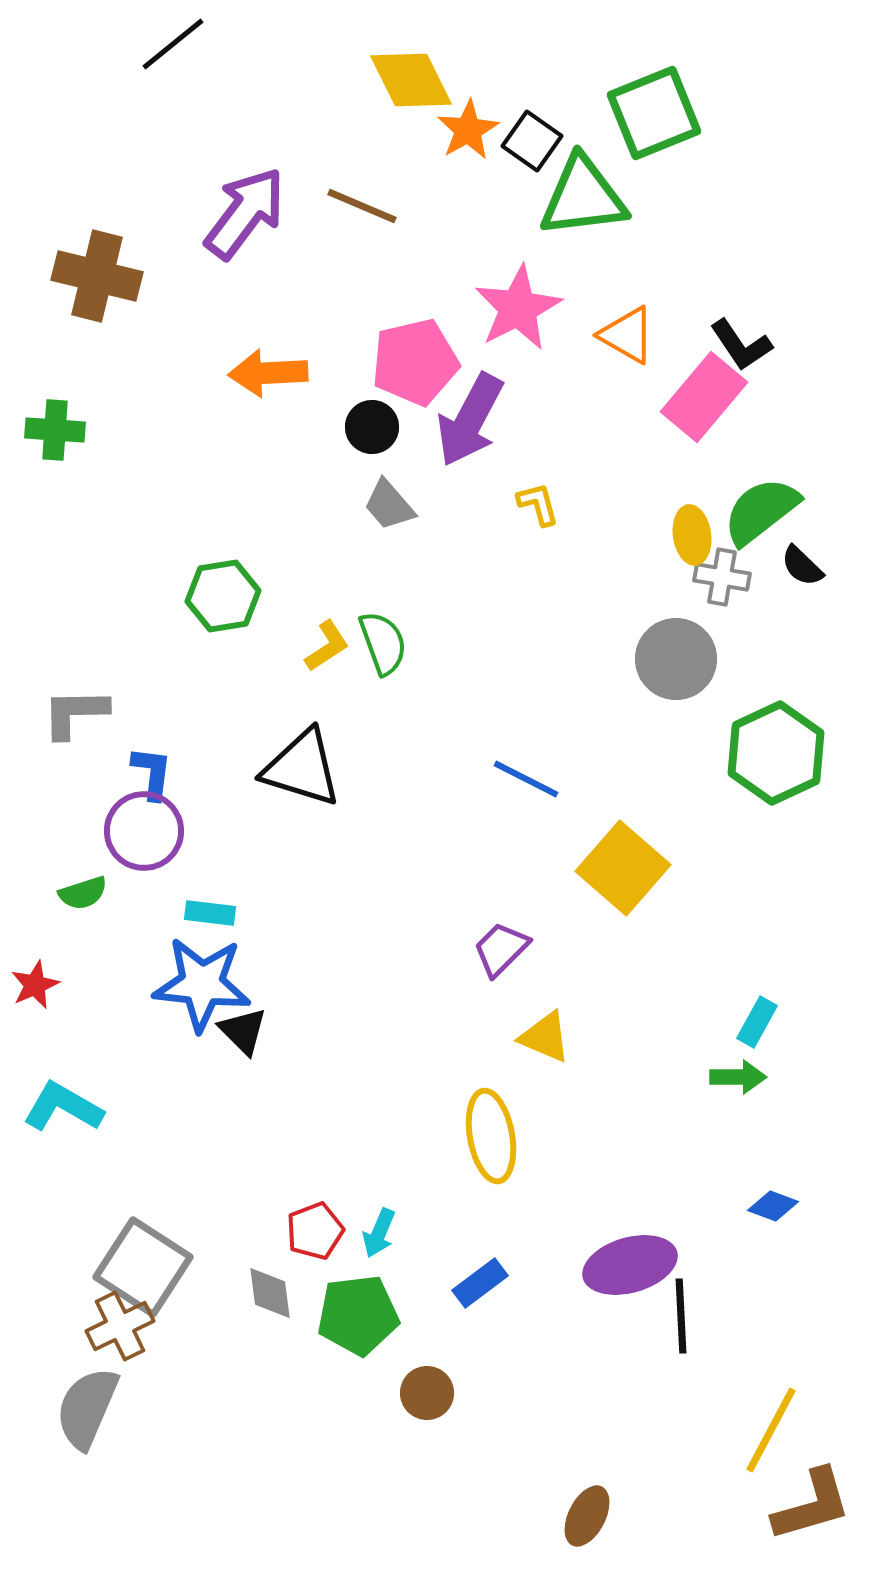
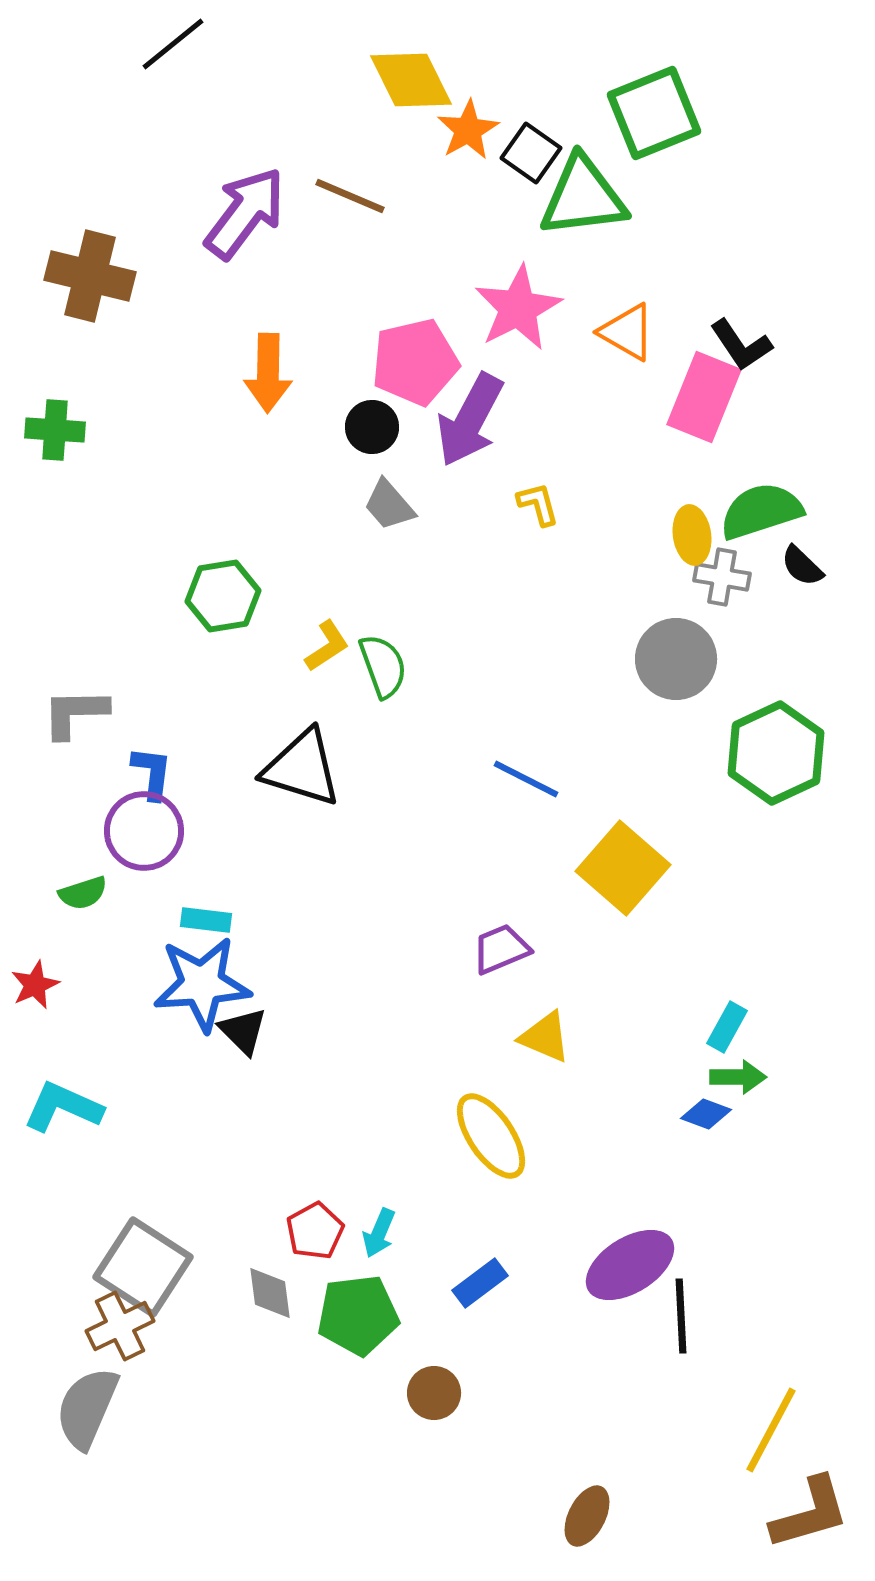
black square at (532, 141): moved 1 px left, 12 px down
brown line at (362, 206): moved 12 px left, 10 px up
brown cross at (97, 276): moved 7 px left
orange triangle at (627, 335): moved 3 px up
orange arrow at (268, 373): rotated 86 degrees counterclockwise
pink rectangle at (704, 397): rotated 18 degrees counterclockwise
green semicircle at (761, 511): rotated 20 degrees clockwise
green semicircle at (383, 643): moved 23 px down
cyan rectangle at (210, 913): moved 4 px left, 7 px down
purple trapezoid at (501, 949): rotated 22 degrees clockwise
blue star at (202, 984): rotated 10 degrees counterclockwise
cyan rectangle at (757, 1022): moved 30 px left, 5 px down
cyan L-shape at (63, 1107): rotated 6 degrees counterclockwise
yellow ellipse at (491, 1136): rotated 24 degrees counterclockwise
blue diamond at (773, 1206): moved 67 px left, 92 px up
red pentagon at (315, 1231): rotated 8 degrees counterclockwise
purple ellipse at (630, 1265): rotated 16 degrees counterclockwise
brown circle at (427, 1393): moved 7 px right
brown L-shape at (812, 1505): moved 2 px left, 8 px down
